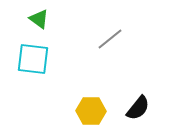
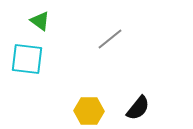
green triangle: moved 1 px right, 2 px down
cyan square: moved 6 px left
yellow hexagon: moved 2 px left
